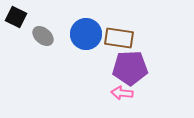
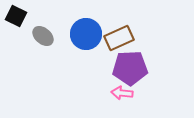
black square: moved 1 px up
brown rectangle: rotated 32 degrees counterclockwise
